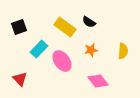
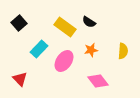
black square: moved 4 px up; rotated 21 degrees counterclockwise
pink ellipse: moved 2 px right; rotated 70 degrees clockwise
